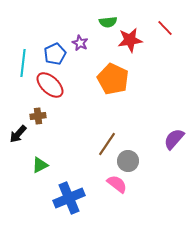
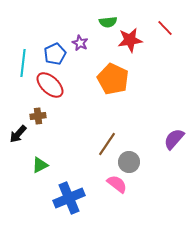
gray circle: moved 1 px right, 1 px down
